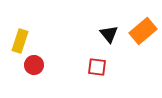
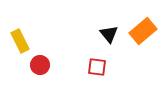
yellow rectangle: rotated 45 degrees counterclockwise
red circle: moved 6 px right
